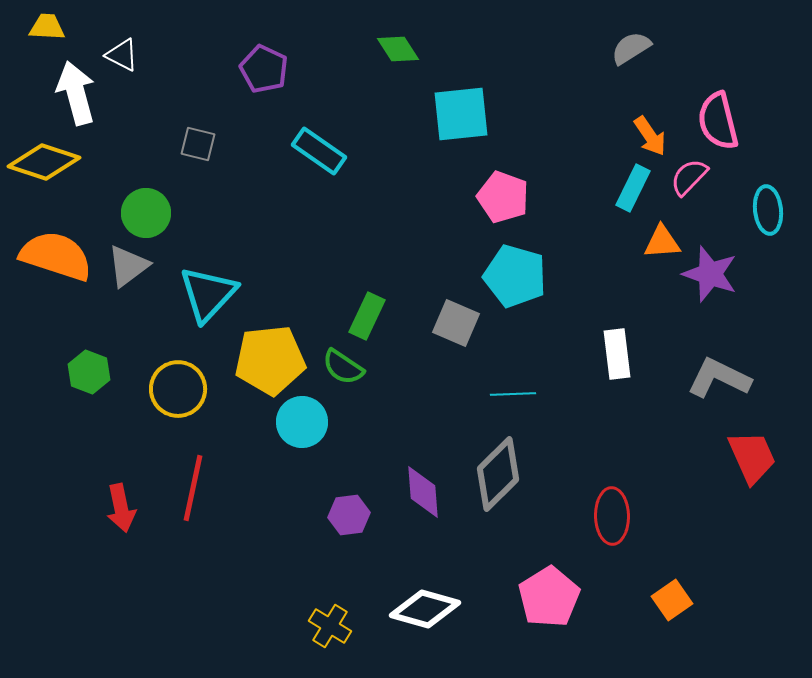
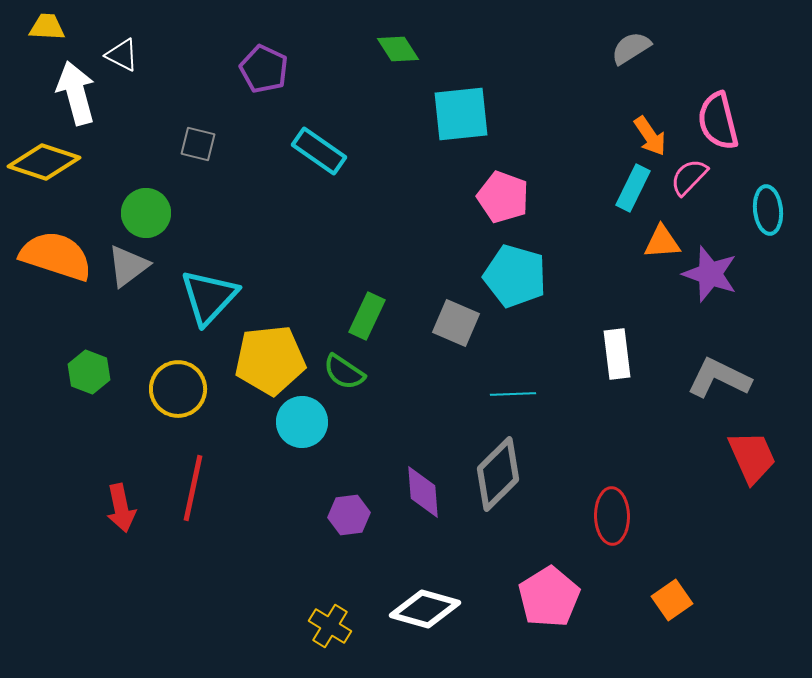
cyan triangle at (208, 294): moved 1 px right, 3 px down
green semicircle at (343, 367): moved 1 px right, 5 px down
